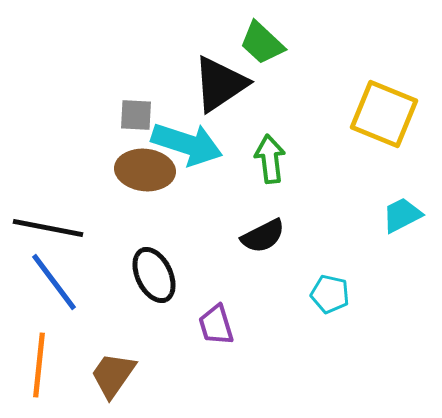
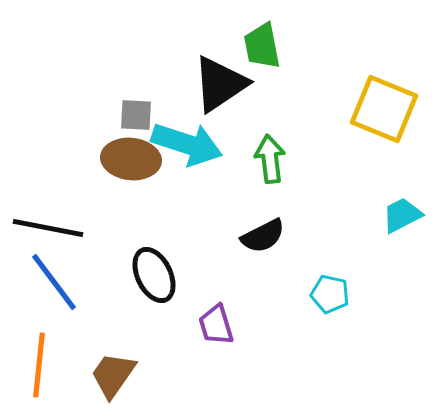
green trapezoid: moved 3 px down; rotated 36 degrees clockwise
yellow square: moved 5 px up
brown ellipse: moved 14 px left, 11 px up
